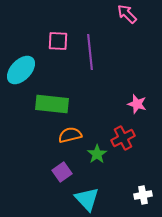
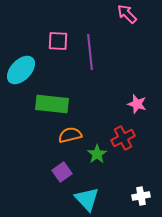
white cross: moved 2 px left, 1 px down
